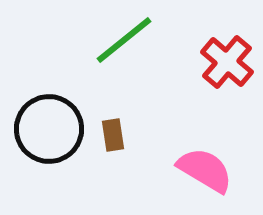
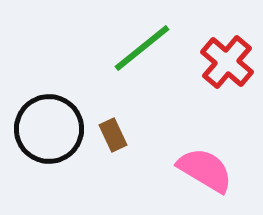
green line: moved 18 px right, 8 px down
brown rectangle: rotated 16 degrees counterclockwise
